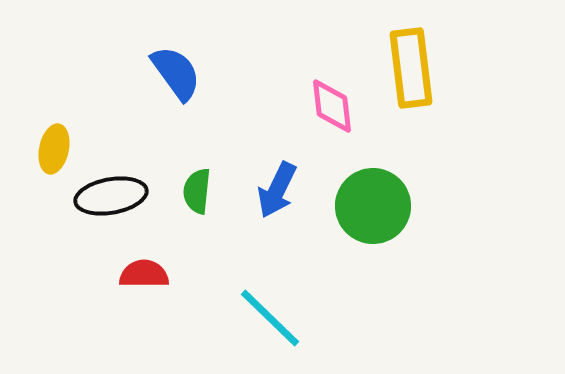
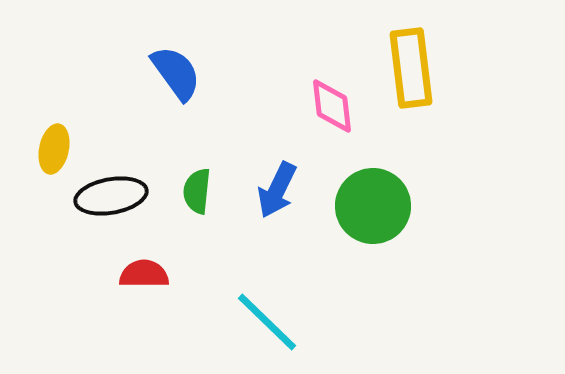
cyan line: moved 3 px left, 4 px down
